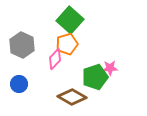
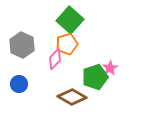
pink star: rotated 28 degrees counterclockwise
